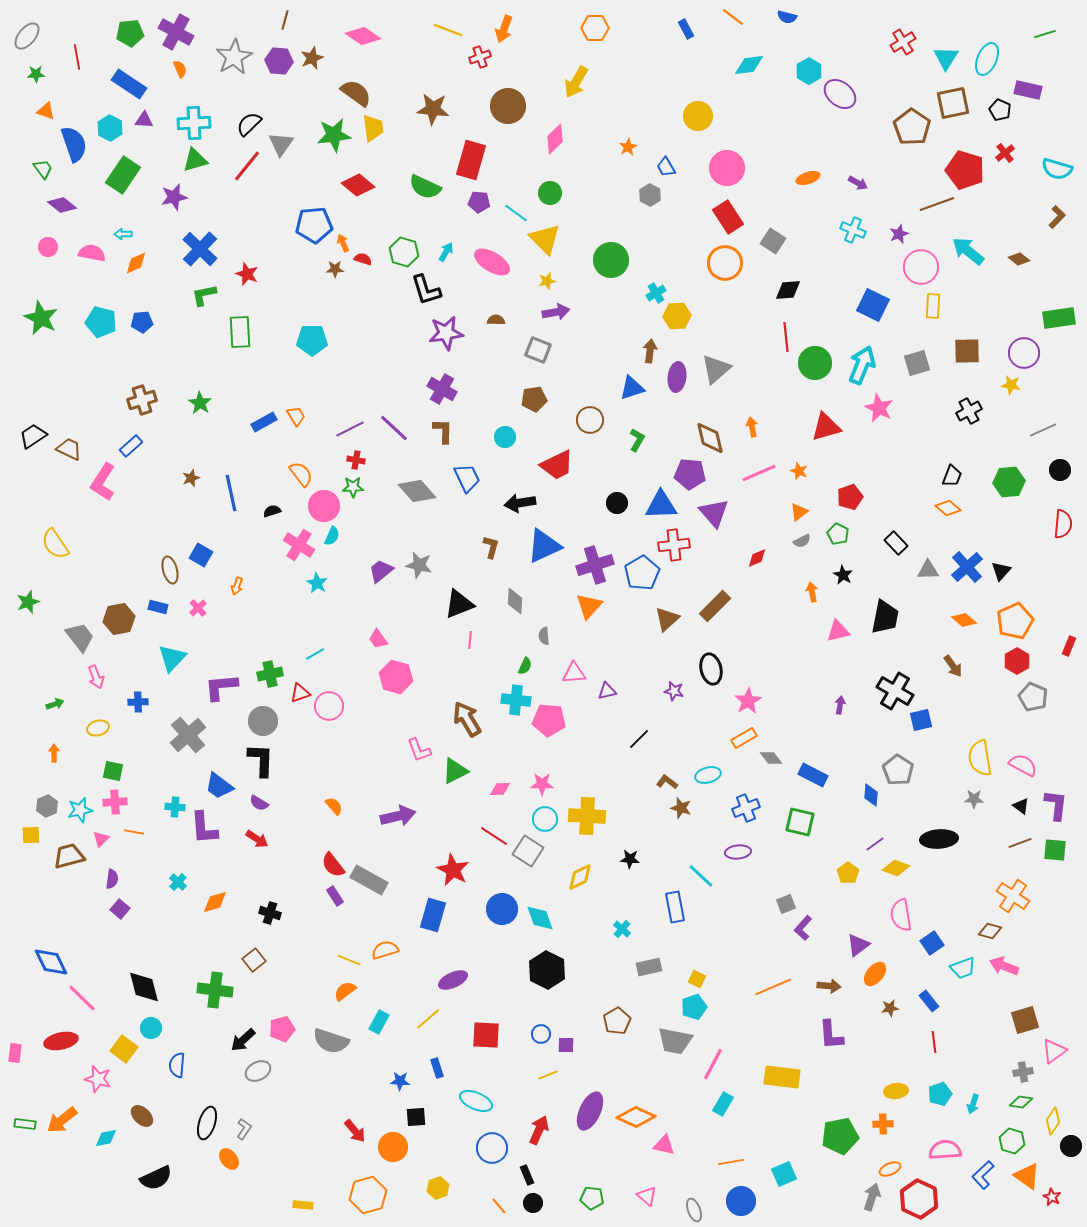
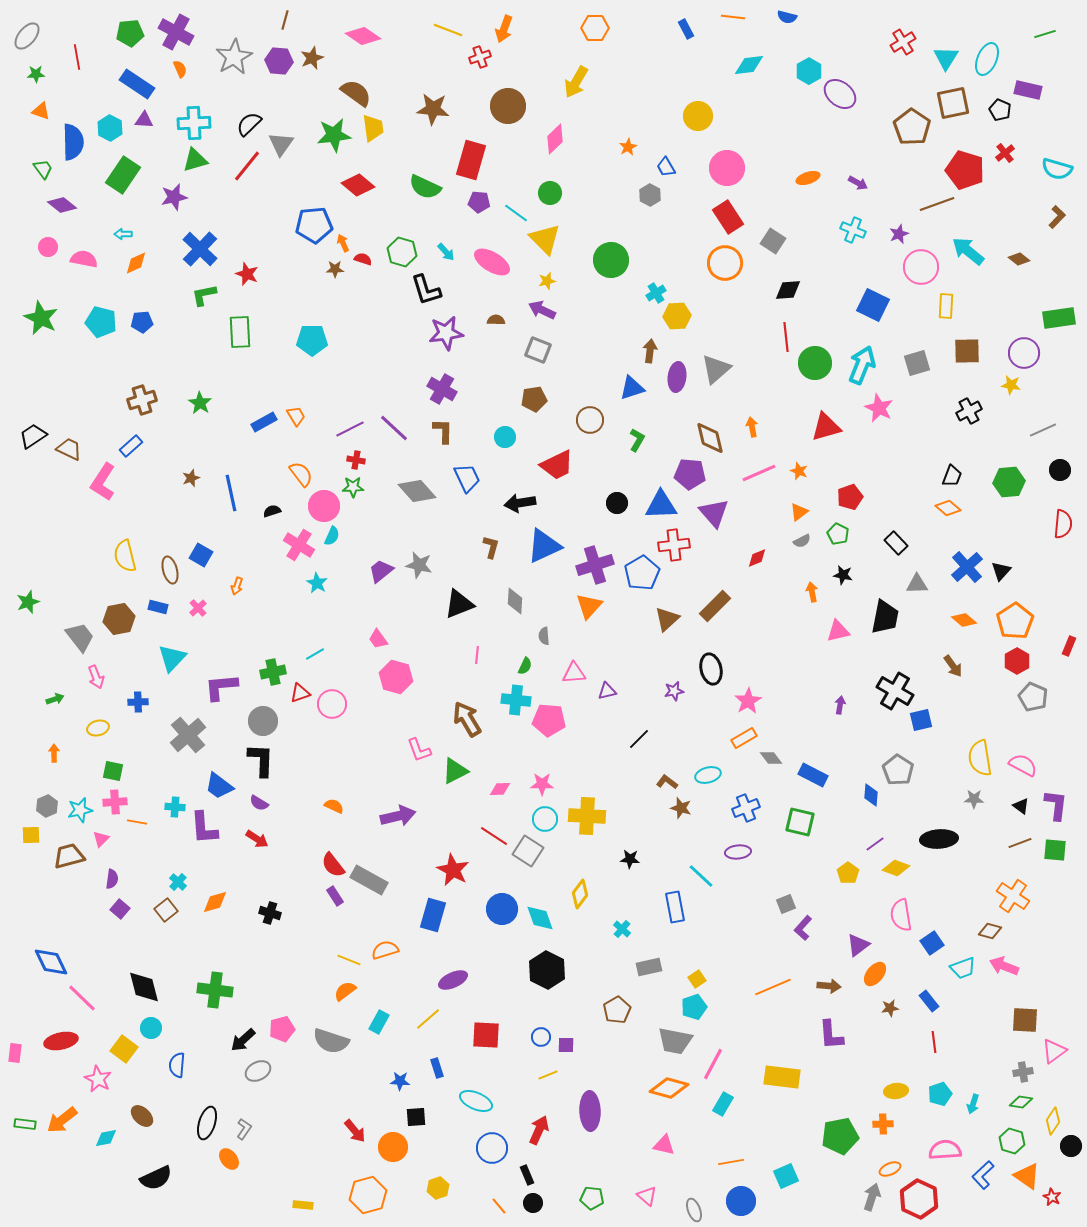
orange line at (733, 17): rotated 30 degrees counterclockwise
blue rectangle at (129, 84): moved 8 px right
orange triangle at (46, 111): moved 5 px left
blue semicircle at (74, 144): moved 1 px left, 2 px up; rotated 18 degrees clockwise
green hexagon at (404, 252): moved 2 px left
cyan arrow at (446, 252): rotated 108 degrees clockwise
pink semicircle at (92, 253): moved 8 px left, 6 px down
yellow rectangle at (933, 306): moved 13 px right
purple arrow at (556, 312): moved 14 px left, 2 px up; rotated 144 degrees counterclockwise
yellow semicircle at (55, 544): moved 70 px right, 12 px down; rotated 20 degrees clockwise
gray triangle at (928, 570): moved 11 px left, 14 px down
black star at (843, 575): rotated 18 degrees counterclockwise
orange pentagon at (1015, 621): rotated 9 degrees counterclockwise
pink line at (470, 640): moved 7 px right, 15 px down
green cross at (270, 674): moved 3 px right, 2 px up
purple star at (674, 691): rotated 24 degrees counterclockwise
green arrow at (55, 704): moved 5 px up
pink circle at (329, 706): moved 3 px right, 2 px up
orange semicircle at (334, 806): rotated 24 degrees counterclockwise
orange line at (134, 832): moved 3 px right, 10 px up
yellow diamond at (580, 877): moved 17 px down; rotated 28 degrees counterclockwise
brown square at (254, 960): moved 88 px left, 50 px up
yellow square at (697, 979): rotated 30 degrees clockwise
brown square at (1025, 1020): rotated 20 degrees clockwise
brown pentagon at (617, 1021): moved 11 px up
blue circle at (541, 1034): moved 3 px down
pink star at (98, 1079): rotated 12 degrees clockwise
purple ellipse at (590, 1111): rotated 27 degrees counterclockwise
orange diamond at (636, 1117): moved 33 px right, 29 px up; rotated 9 degrees counterclockwise
cyan square at (784, 1174): moved 2 px right, 2 px down
